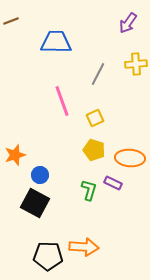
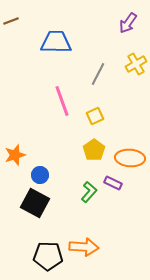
yellow cross: rotated 25 degrees counterclockwise
yellow square: moved 2 px up
yellow pentagon: rotated 20 degrees clockwise
green L-shape: moved 2 px down; rotated 25 degrees clockwise
